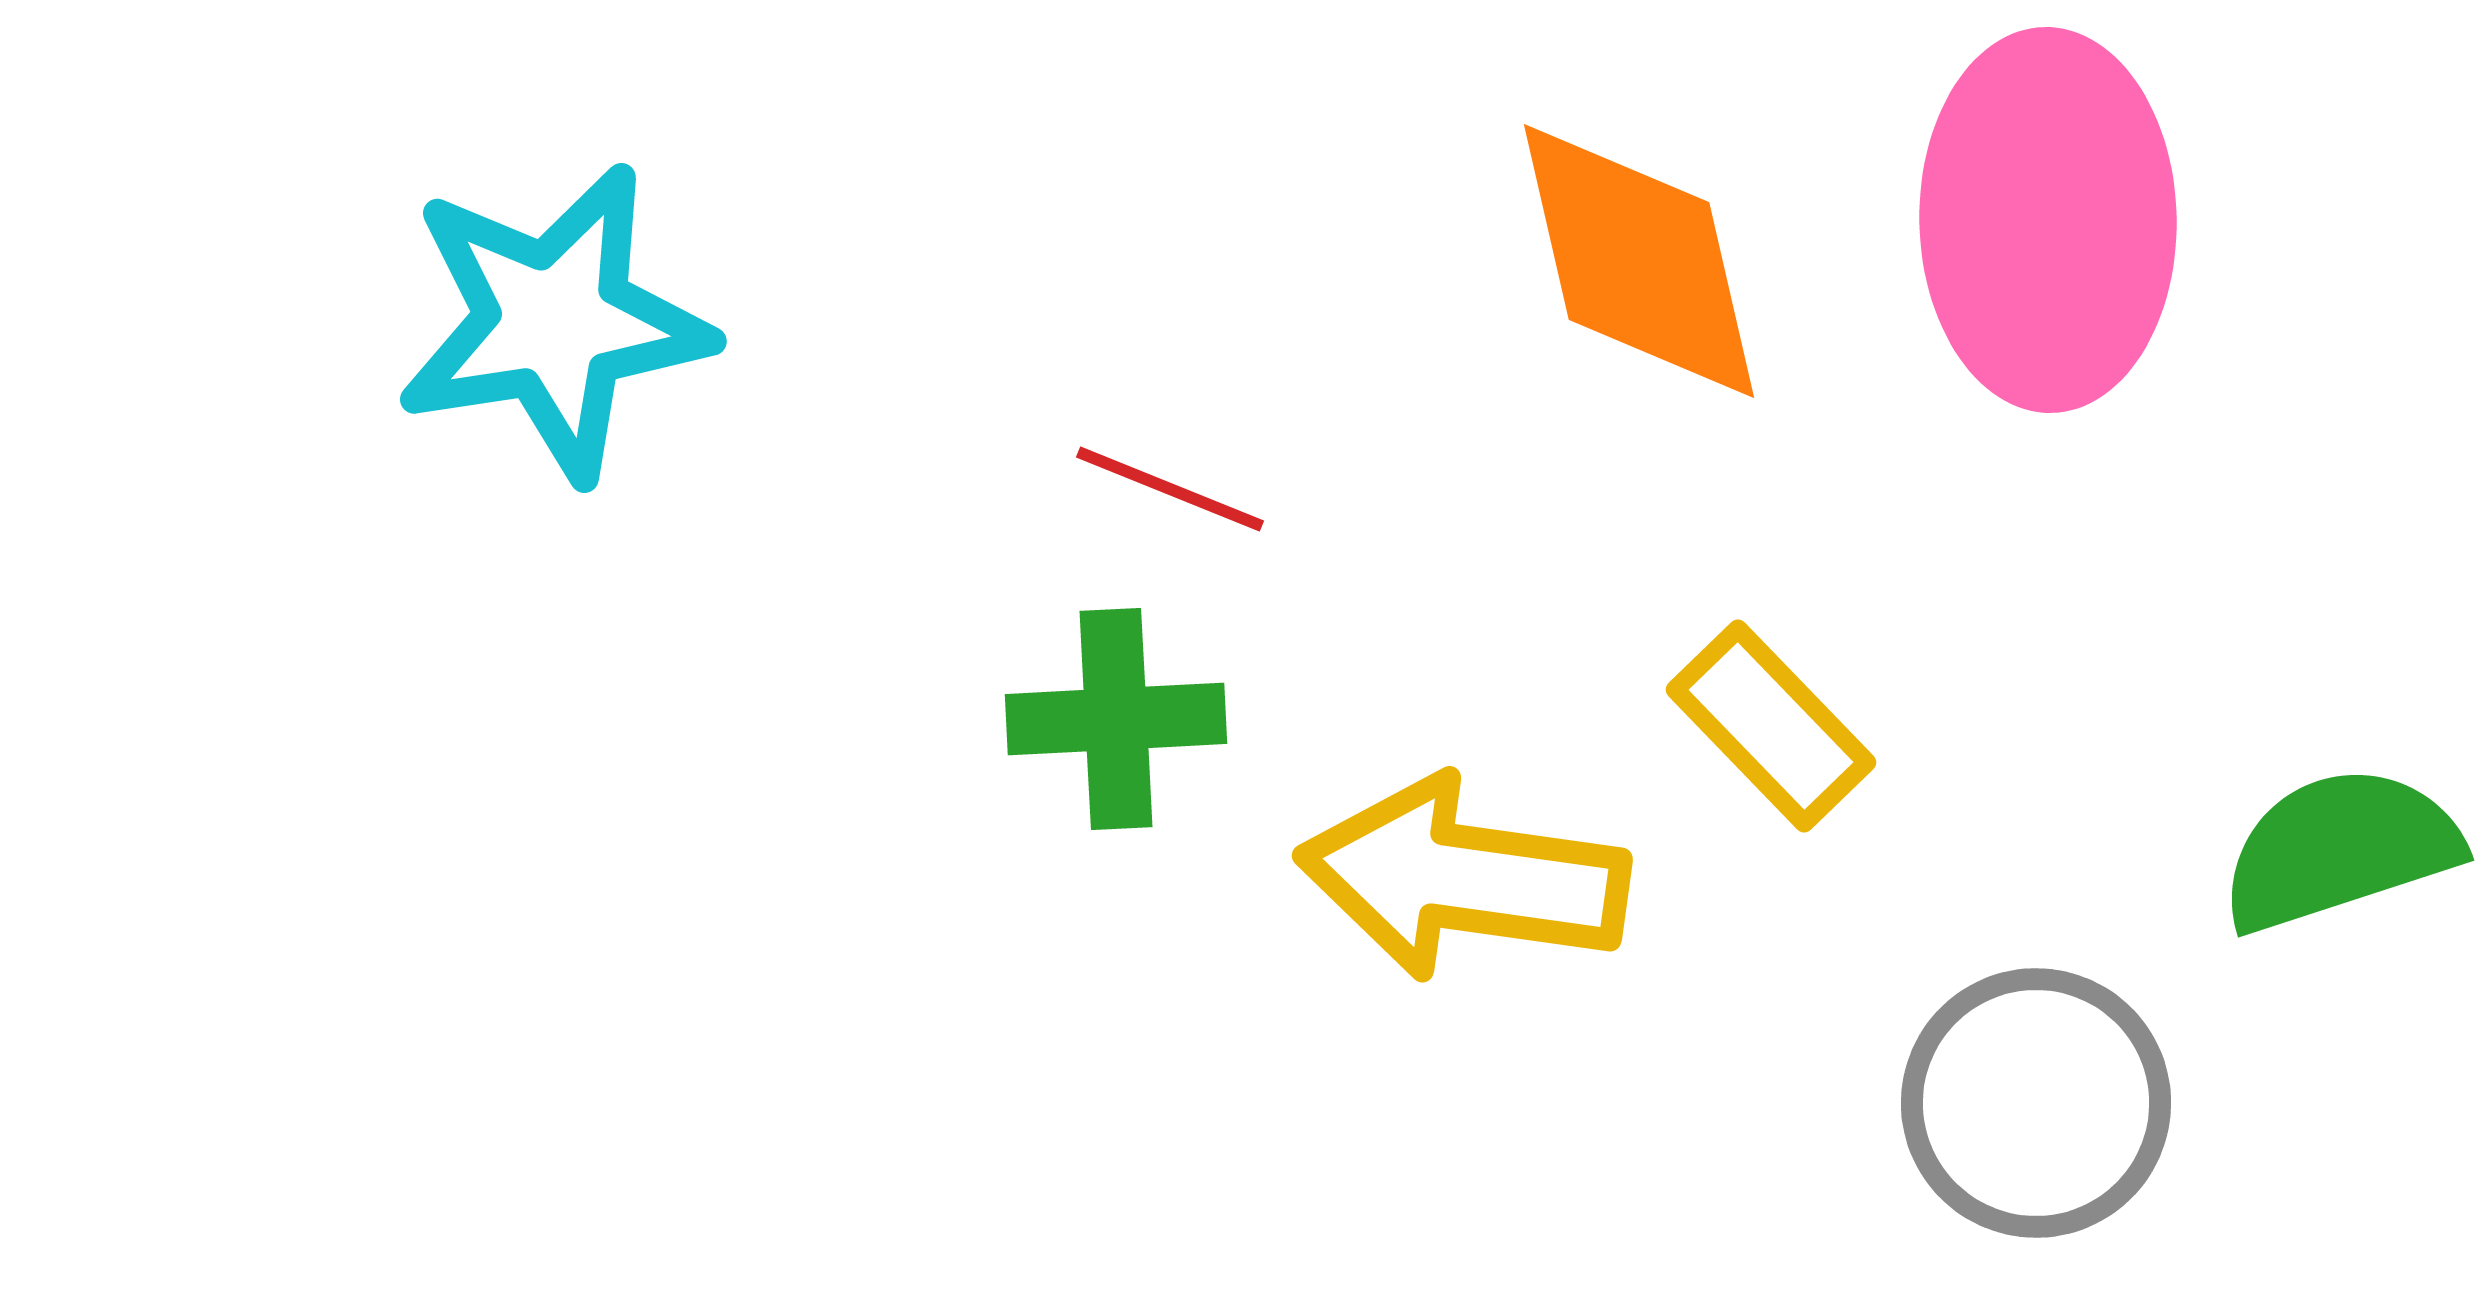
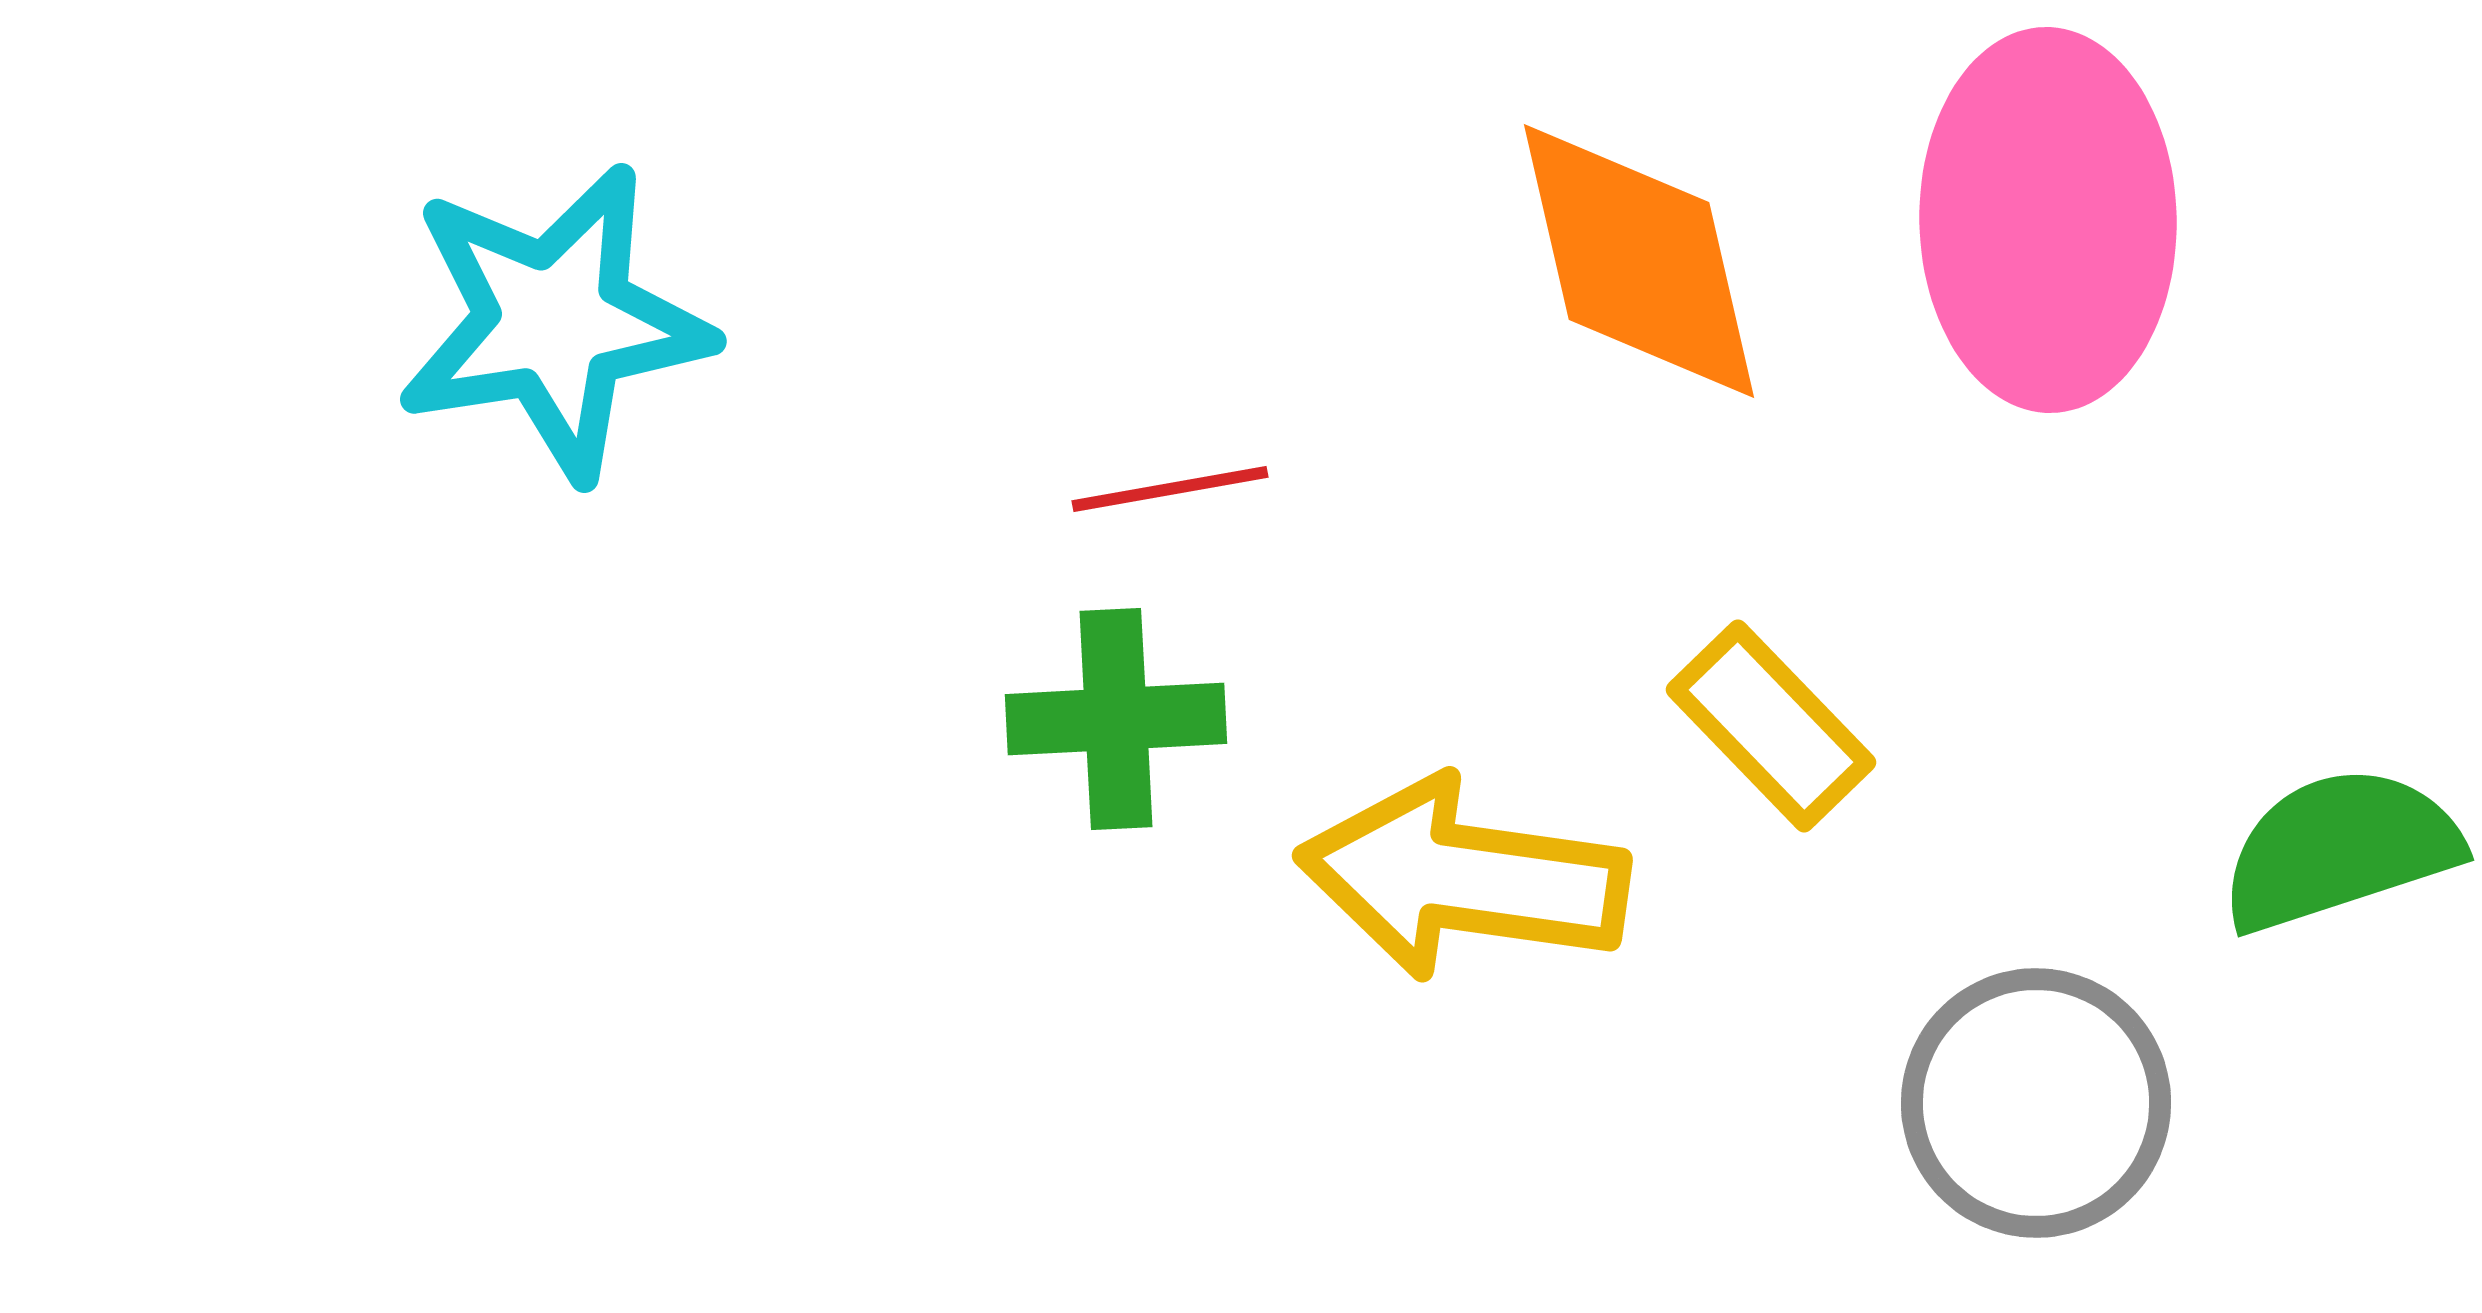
red line: rotated 32 degrees counterclockwise
